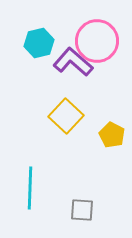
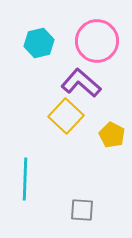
purple L-shape: moved 8 px right, 21 px down
cyan line: moved 5 px left, 9 px up
